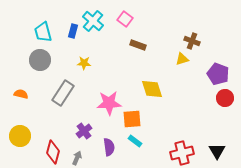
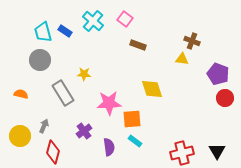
blue rectangle: moved 8 px left; rotated 72 degrees counterclockwise
yellow triangle: rotated 24 degrees clockwise
yellow star: moved 11 px down
gray rectangle: rotated 65 degrees counterclockwise
gray arrow: moved 33 px left, 32 px up
